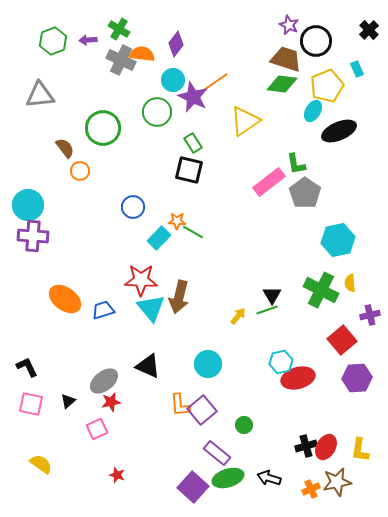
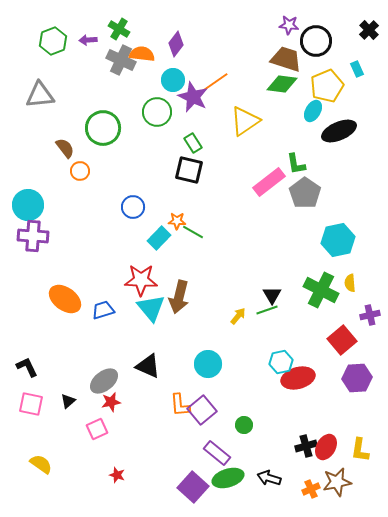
purple star at (289, 25): rotated 18 degrees counterclockwise
